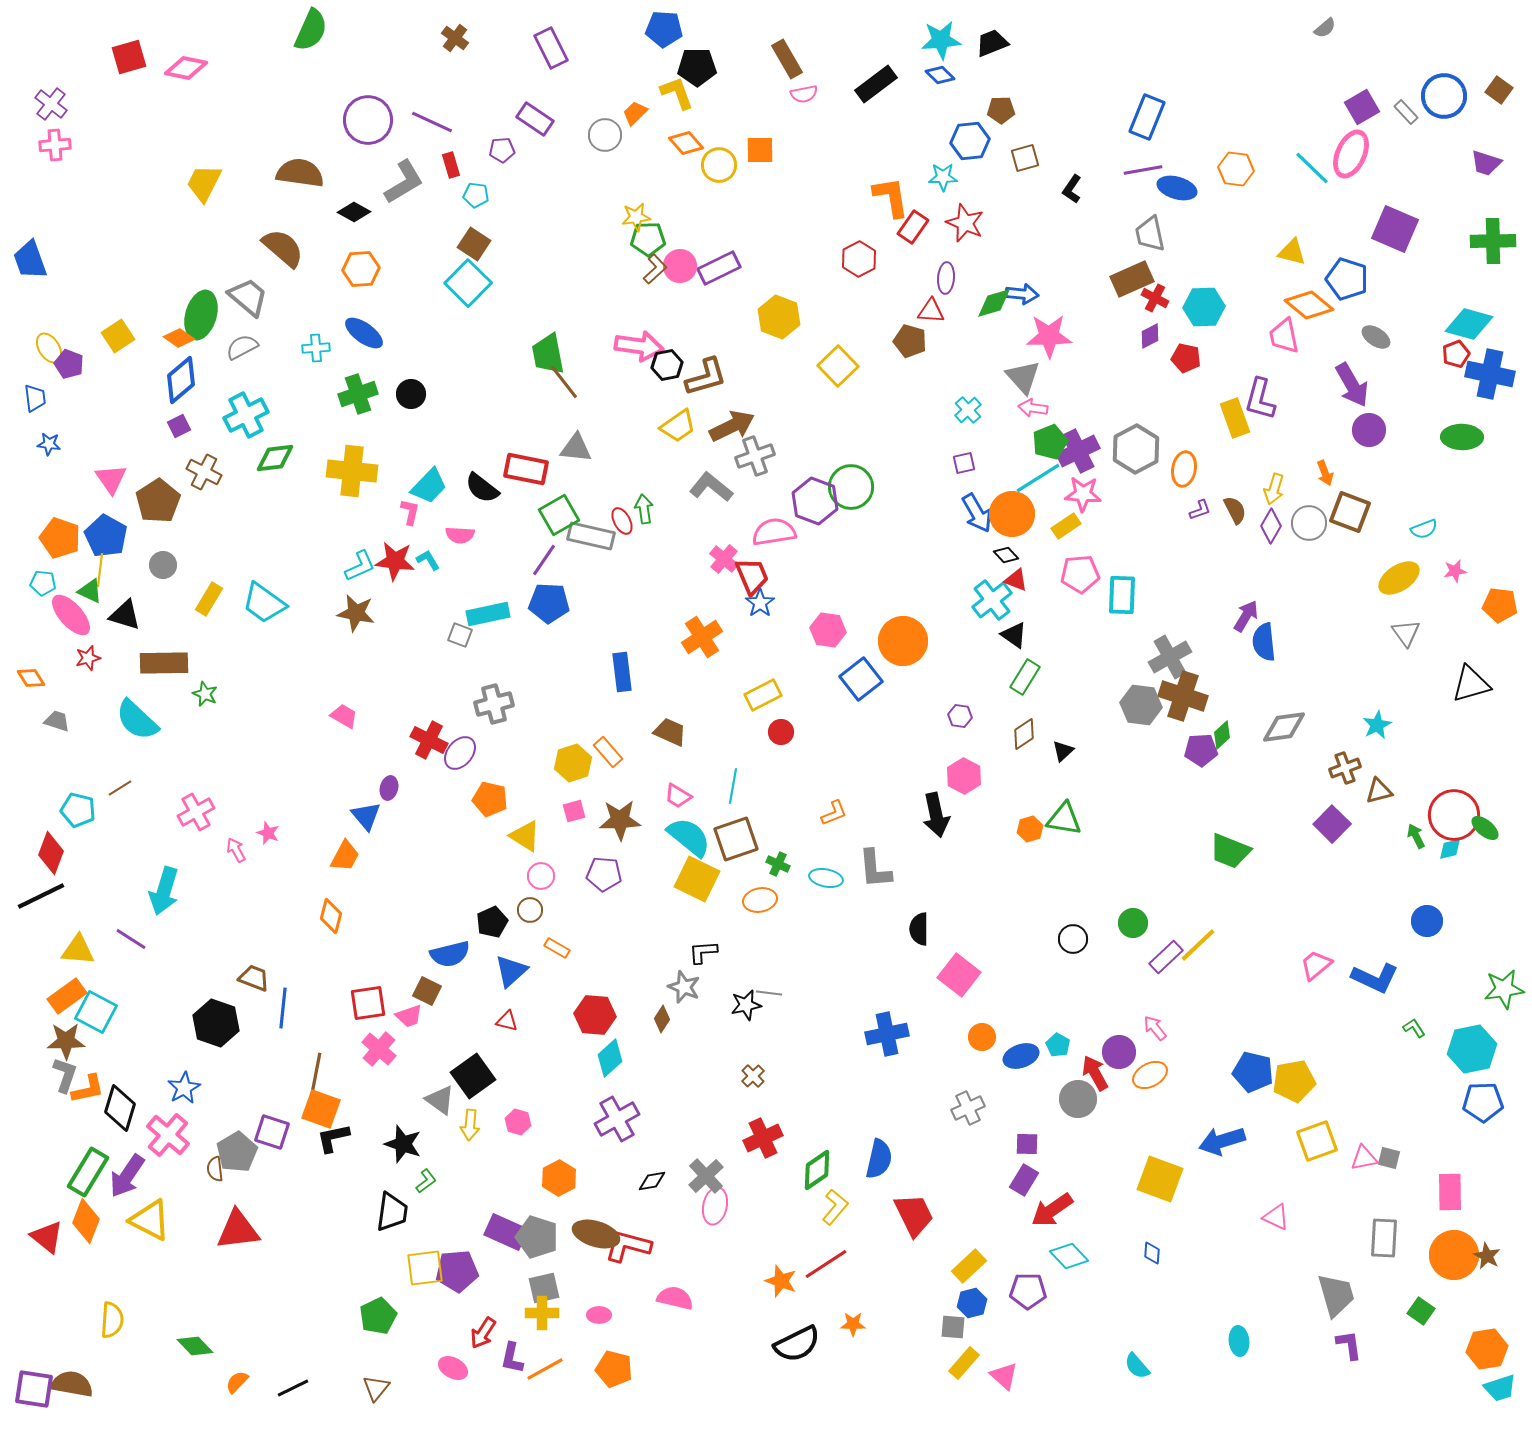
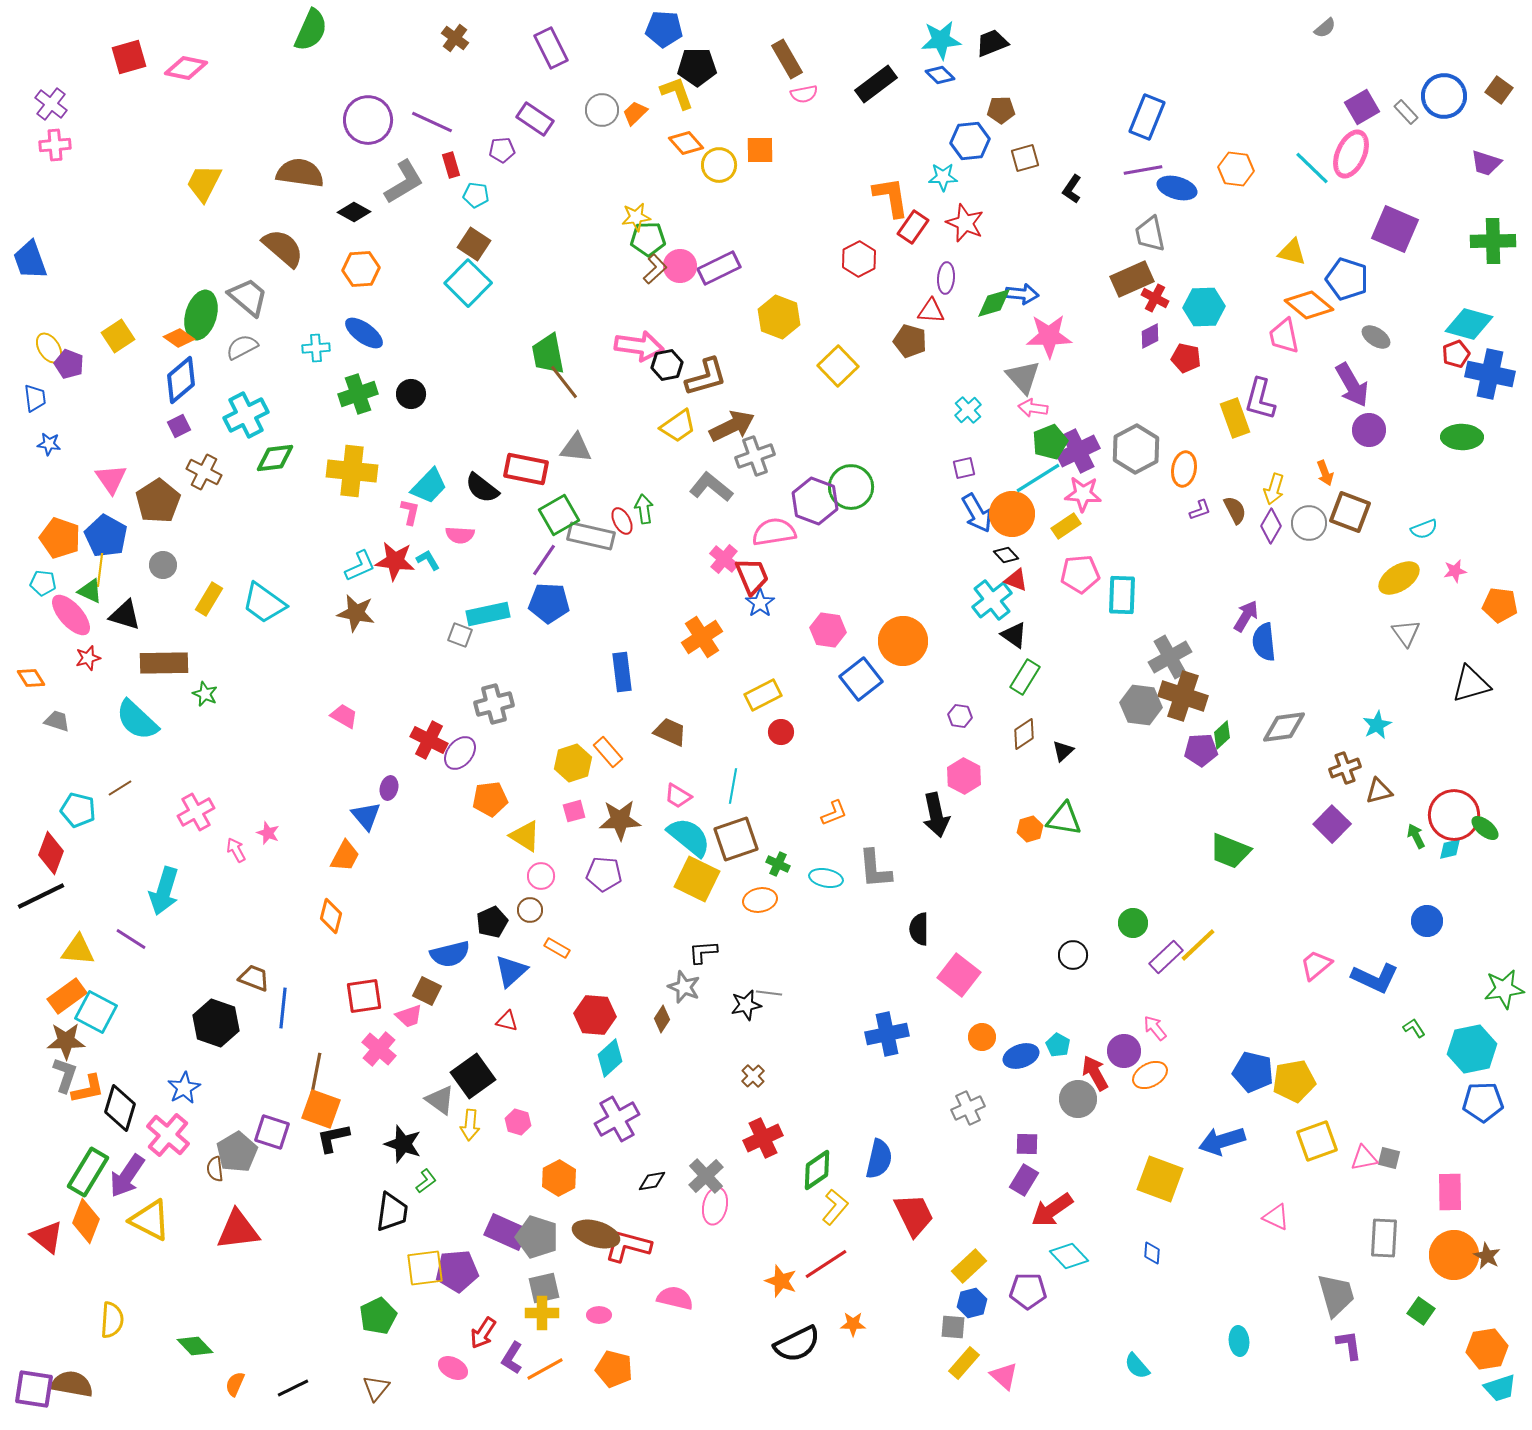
gray circle at (605, 135): moved 3 px left, 25 px up
purple square at (964, 463): moved 5 px down
orange pentagon at (490, 799): rotated 20 degrees counterclockwise
black circle at (1073, 939): moved 16 px down
red square at (368, 1003): moved 4 px left, 7 px up
purple circle at (1119, 1052): moved 5 px right, 1 px up
purple L-shape at (512, 1358): rotated 20 degrees clockwise
orange semicircle at (237, 1382): moved 2 px left, 2 px down; rotated 20 degrees counterclockwise
